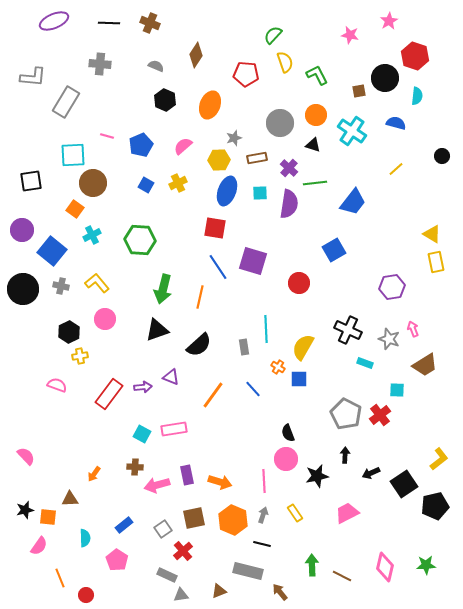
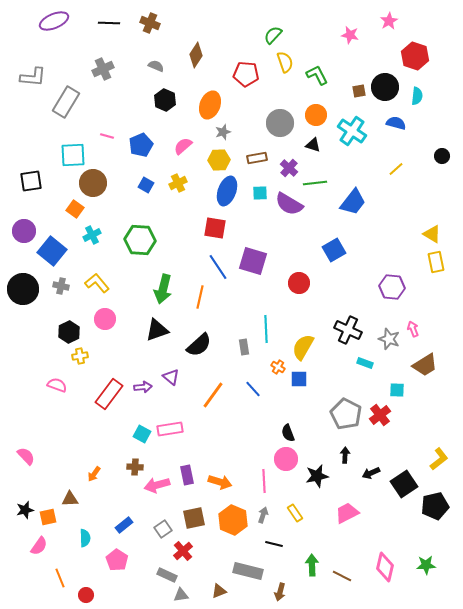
gray cross at (100, 64): moved 3 px right, 5 px down; rotated 30 degrees counterclockwise
black circle at (385, 78): moved 9 px down
gray star at (234, 138): moved 11 px left, 6 px up
purple semicircle at (289, 204): rotated 112 degrees clockwise
purple circle at (22, 230): moved 2 px right, 1 px down
purple hexagon at (392, 287): rotated 15 degrees clockwise
purple triangle at (171, 377): rotated 18 degrees clockwise
pink rectangle at (174, 429): moved 4 px left
orange square at (48, 517): rotated 18 degrees counterclockwise
black line at (262, 544): moved 12 px right
brown arrow at (280, 592): rotated 126 degrees counterclockwise
